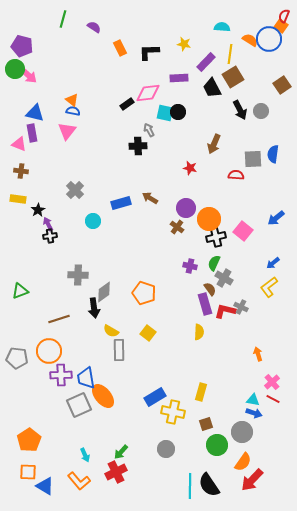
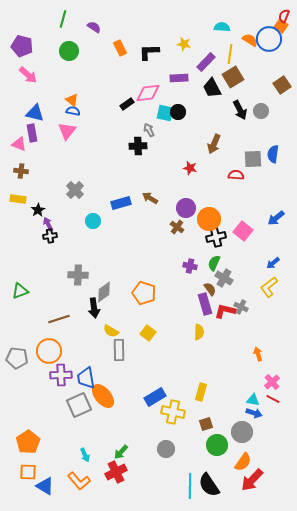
green circle at (15, 69): moved 54 px right, 18 px up
orange pentagon at (29, 440): moved 1 px left, 2 px down
